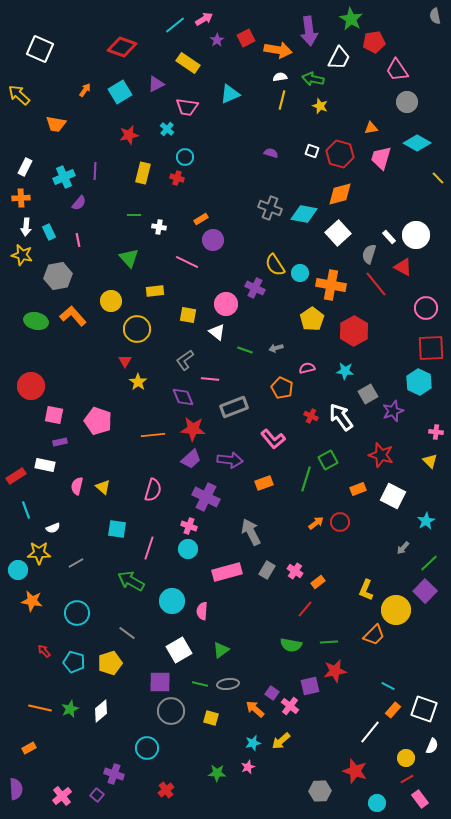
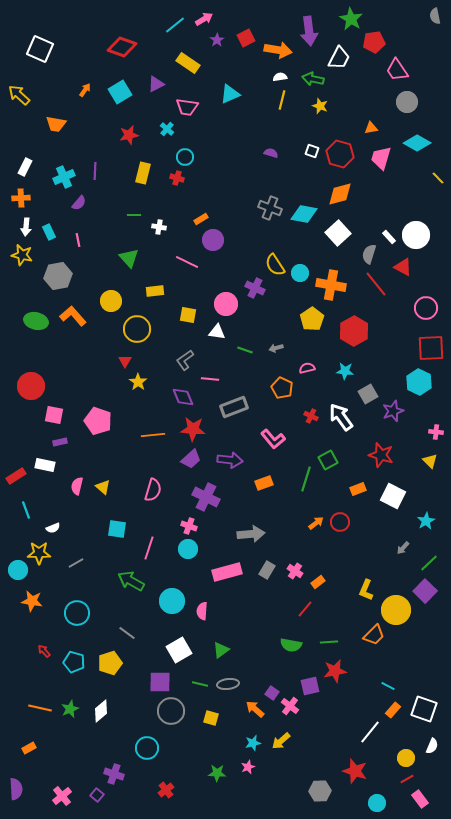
white triangle at (217, 332): rotated 30 degrees counterclockwise
gray arrow at (251, 532): moved 2 px down; rotated 112 degrees clockwise
